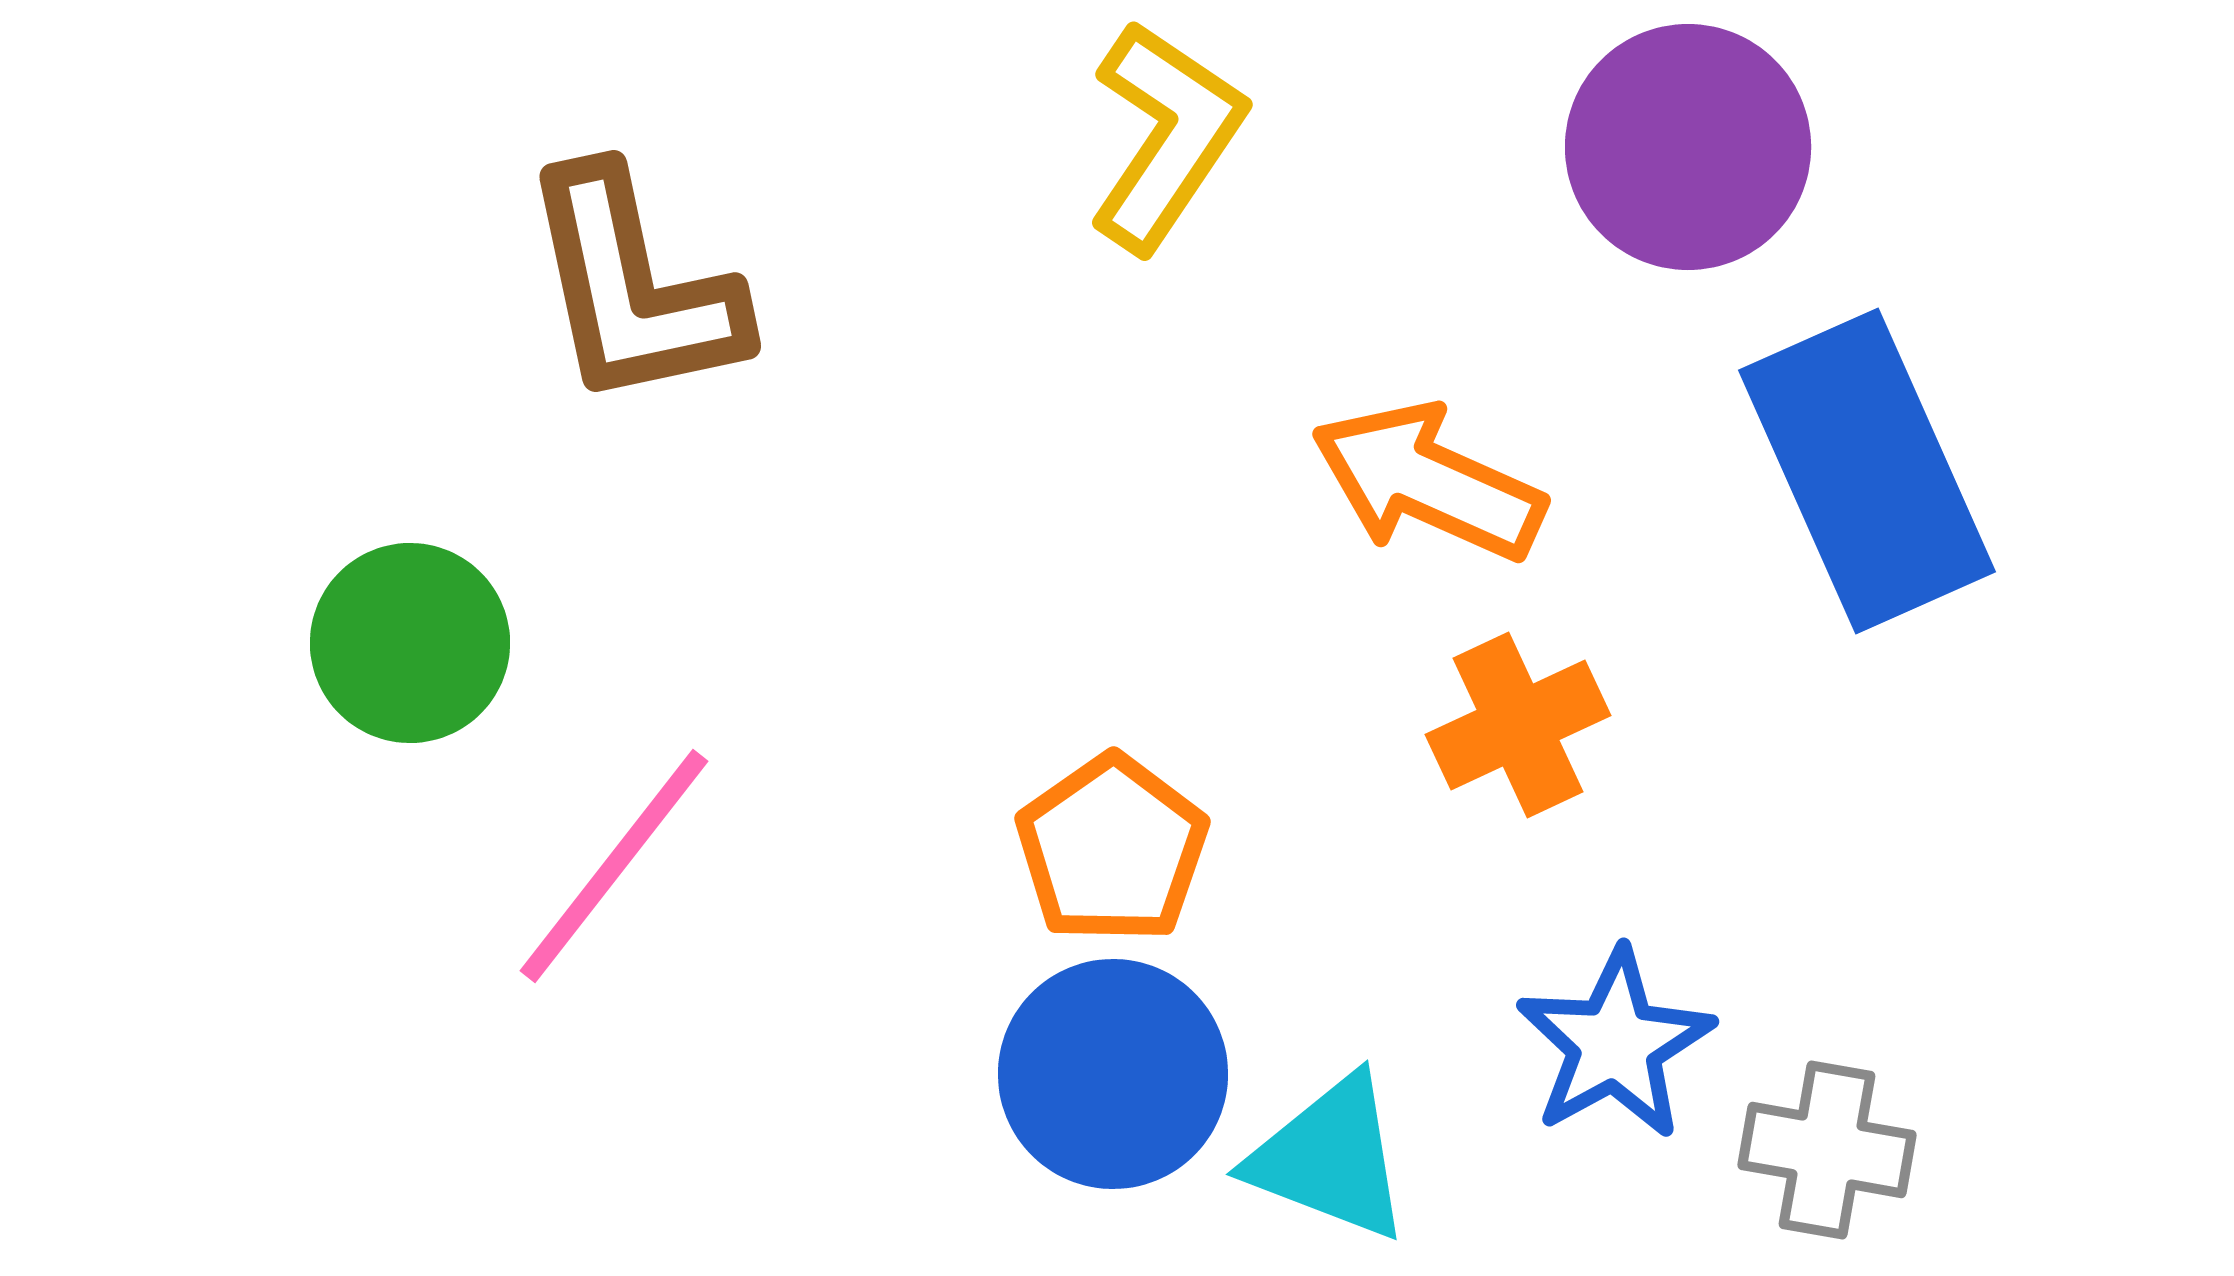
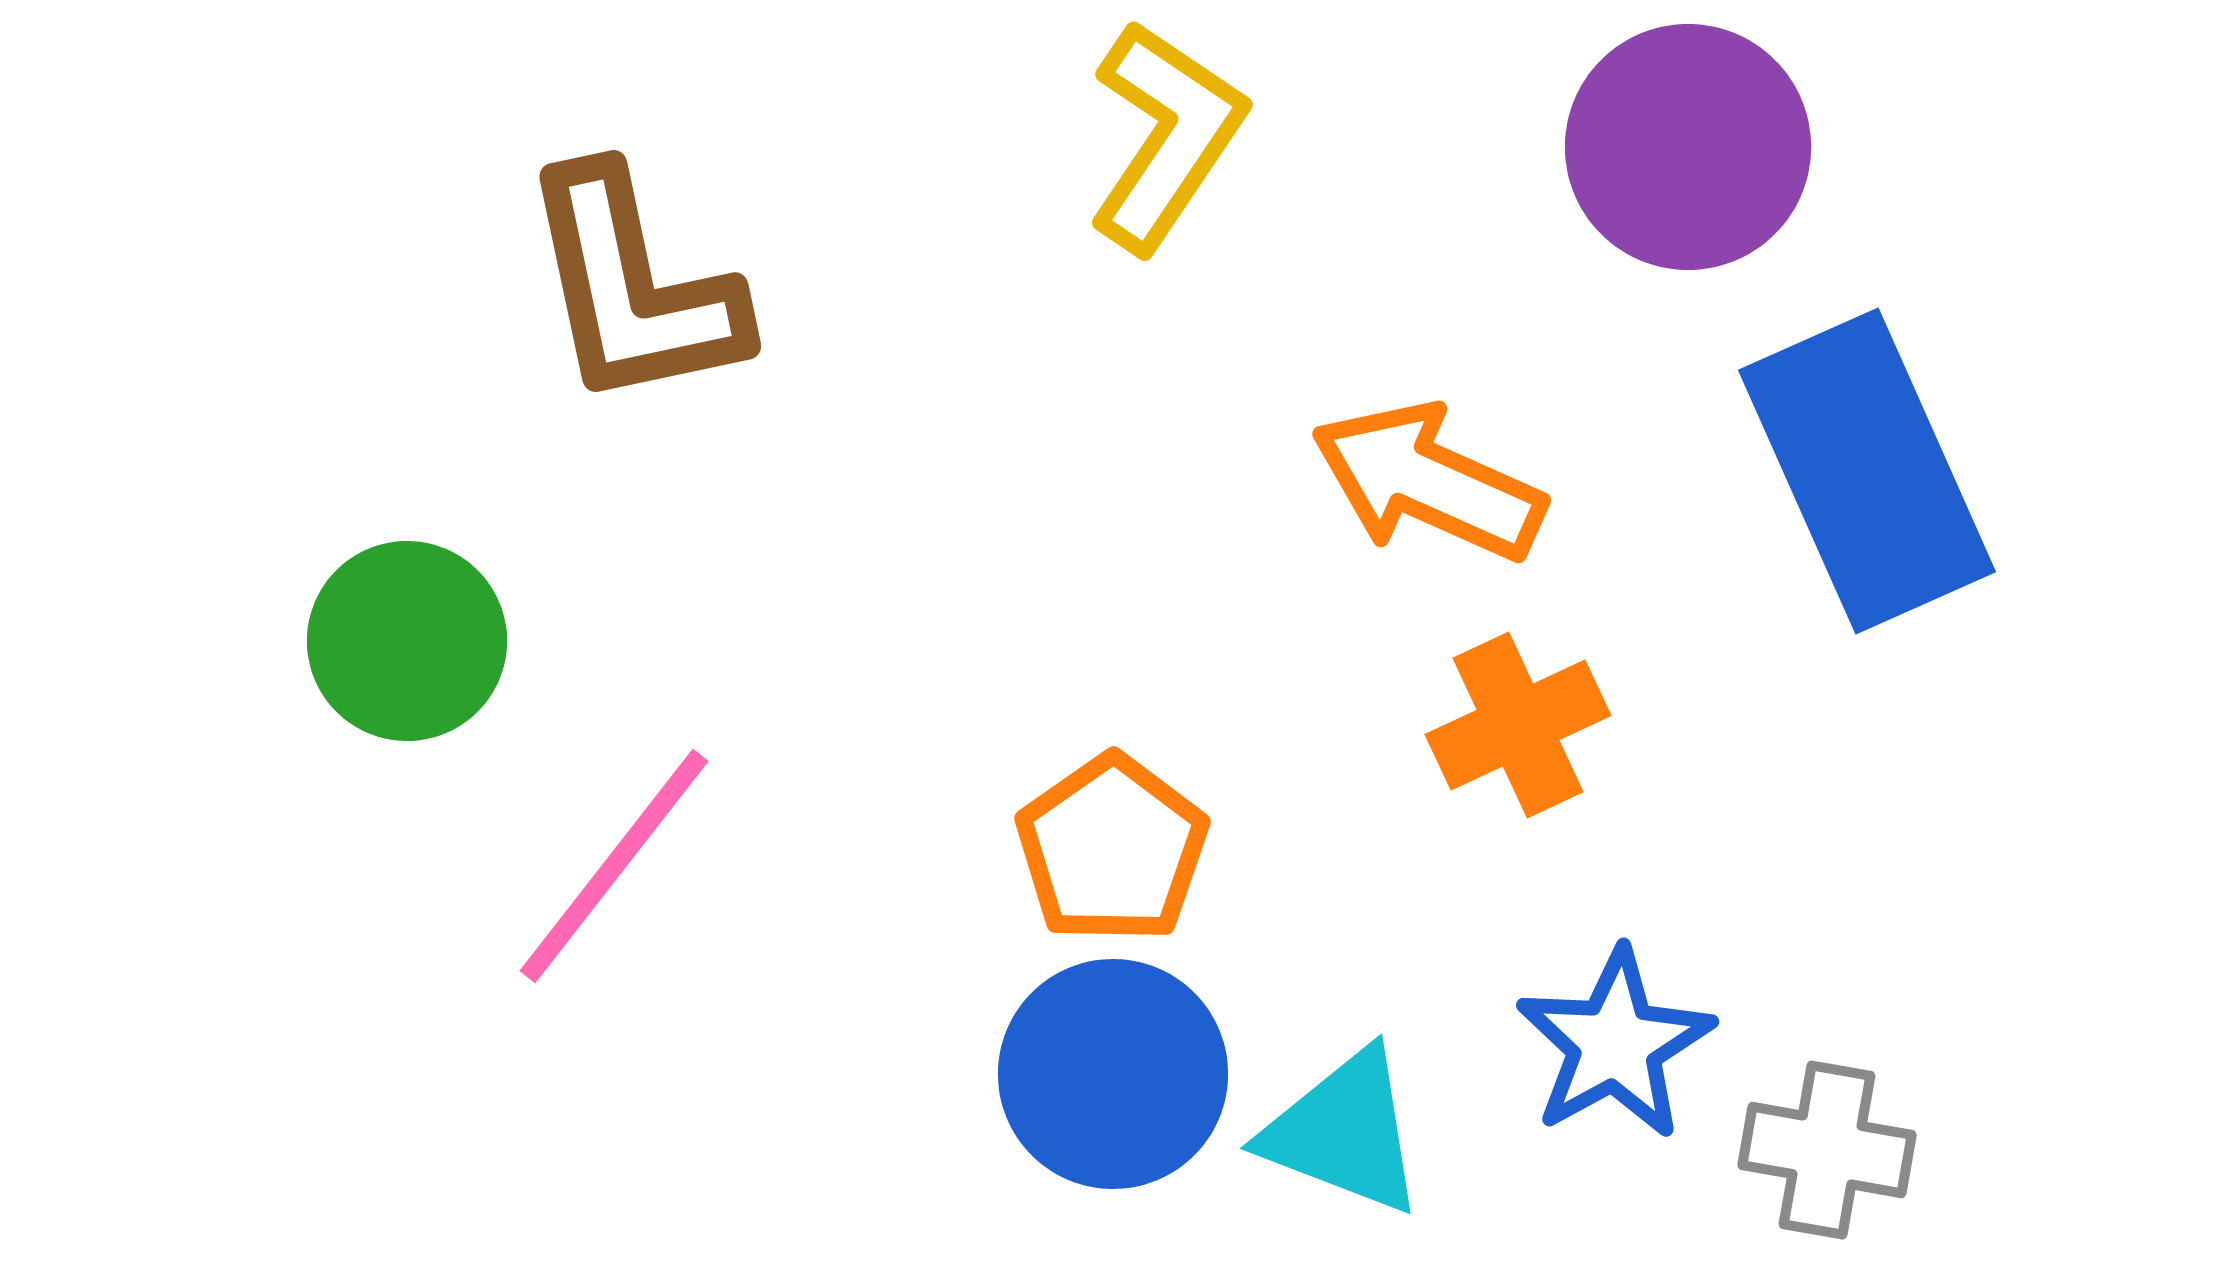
green circle: moved 3 px left, 2 px up
cyan triangle: moved 14 px right, 26 px up
